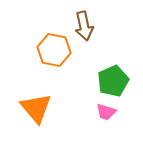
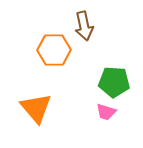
orange hexagon: rotated 12 degrees counterclockwise
green pentagon: moved 1 px right, 1 px down; rotated 28 degrees clockwise
